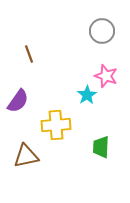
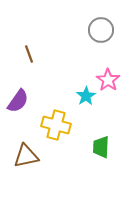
gray circle: moved 1 px left, 1 px up
pink star: moved 2 px right, 4 px down; rotated 15 degrees clockwise
cyan star: moved 1 px left, 1 px down
yellow cross: rotated 20 degrees clockwise
